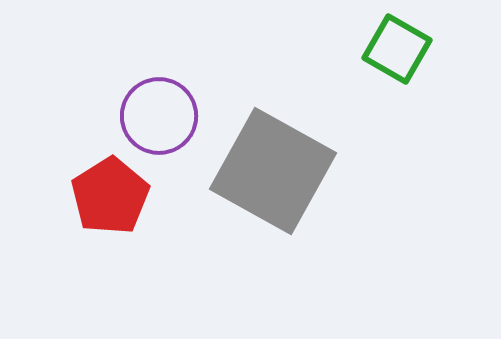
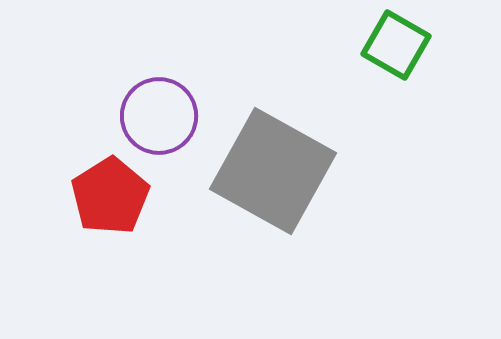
green square: moved 1 px left, 4 px up
